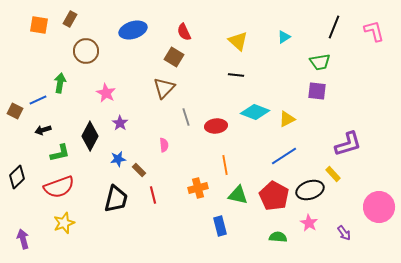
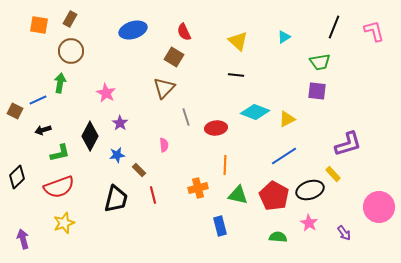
brown circle at (86, 51): moved 15 px left
red ellipse at (216, 126): moved 2 px down
blue star at (118, 159): moved 1 px left, 4 px up
orange line at (225, 165): rotated 12 degrees clockwise
